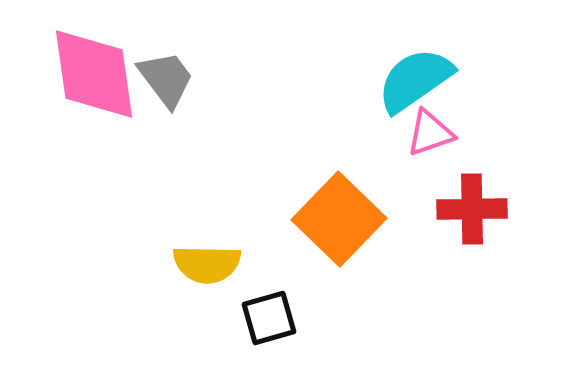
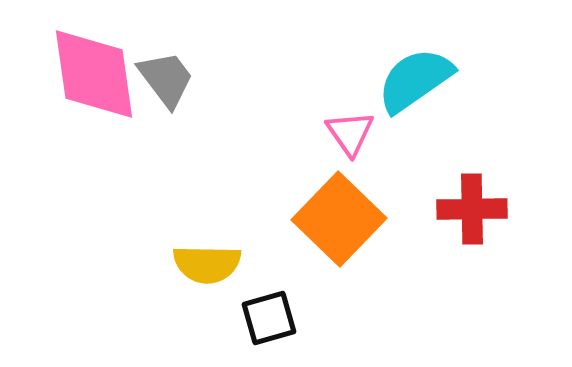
pink triangle: moved 80 px left; rotated 46 degrees counterclockwise
